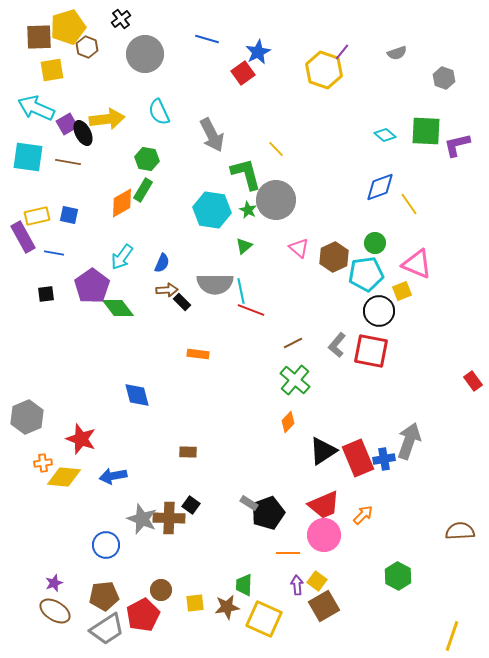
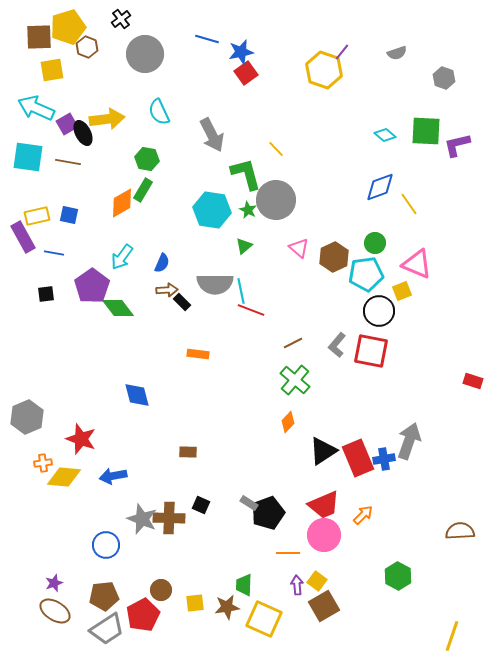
blue star at (258, 52): moved 17 px left; rotated 15 degrees clockwise
red square at (243, 73): moved 3 px right
red rectangle at (473, 381): rotated 36 degrees counterclockwise
black square at (191, 505): moved 10 px right; rotated 12 degrees counterclockwise
